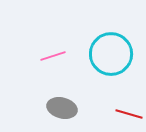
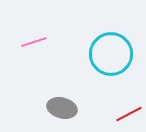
pink line: moved 19 px left, 14 px up
red line: rotated 44 degrees counterclockwise
